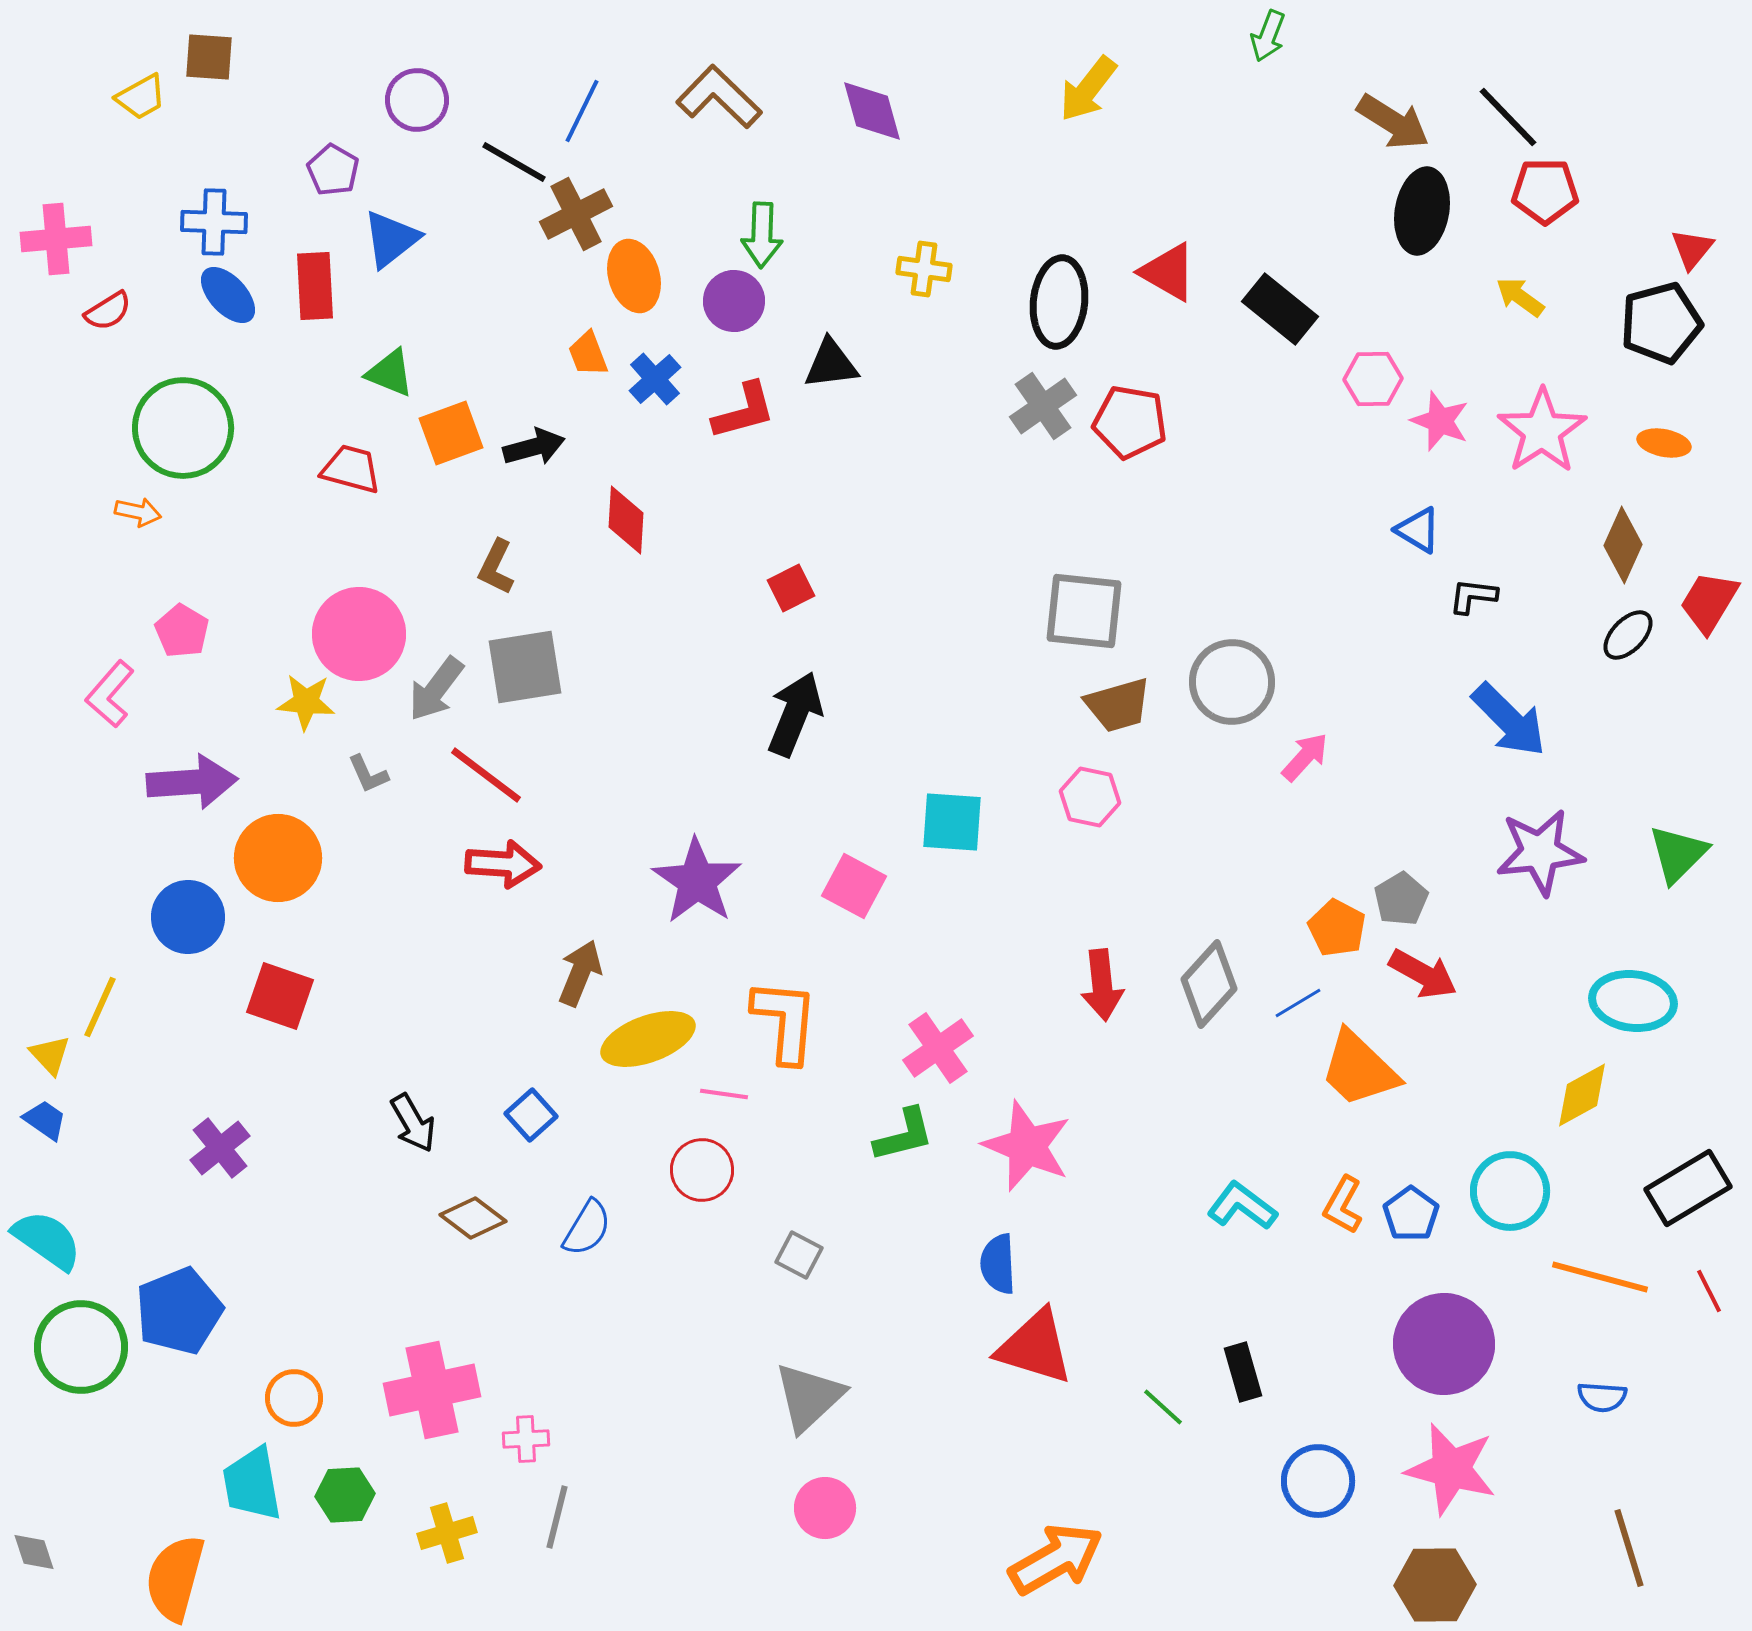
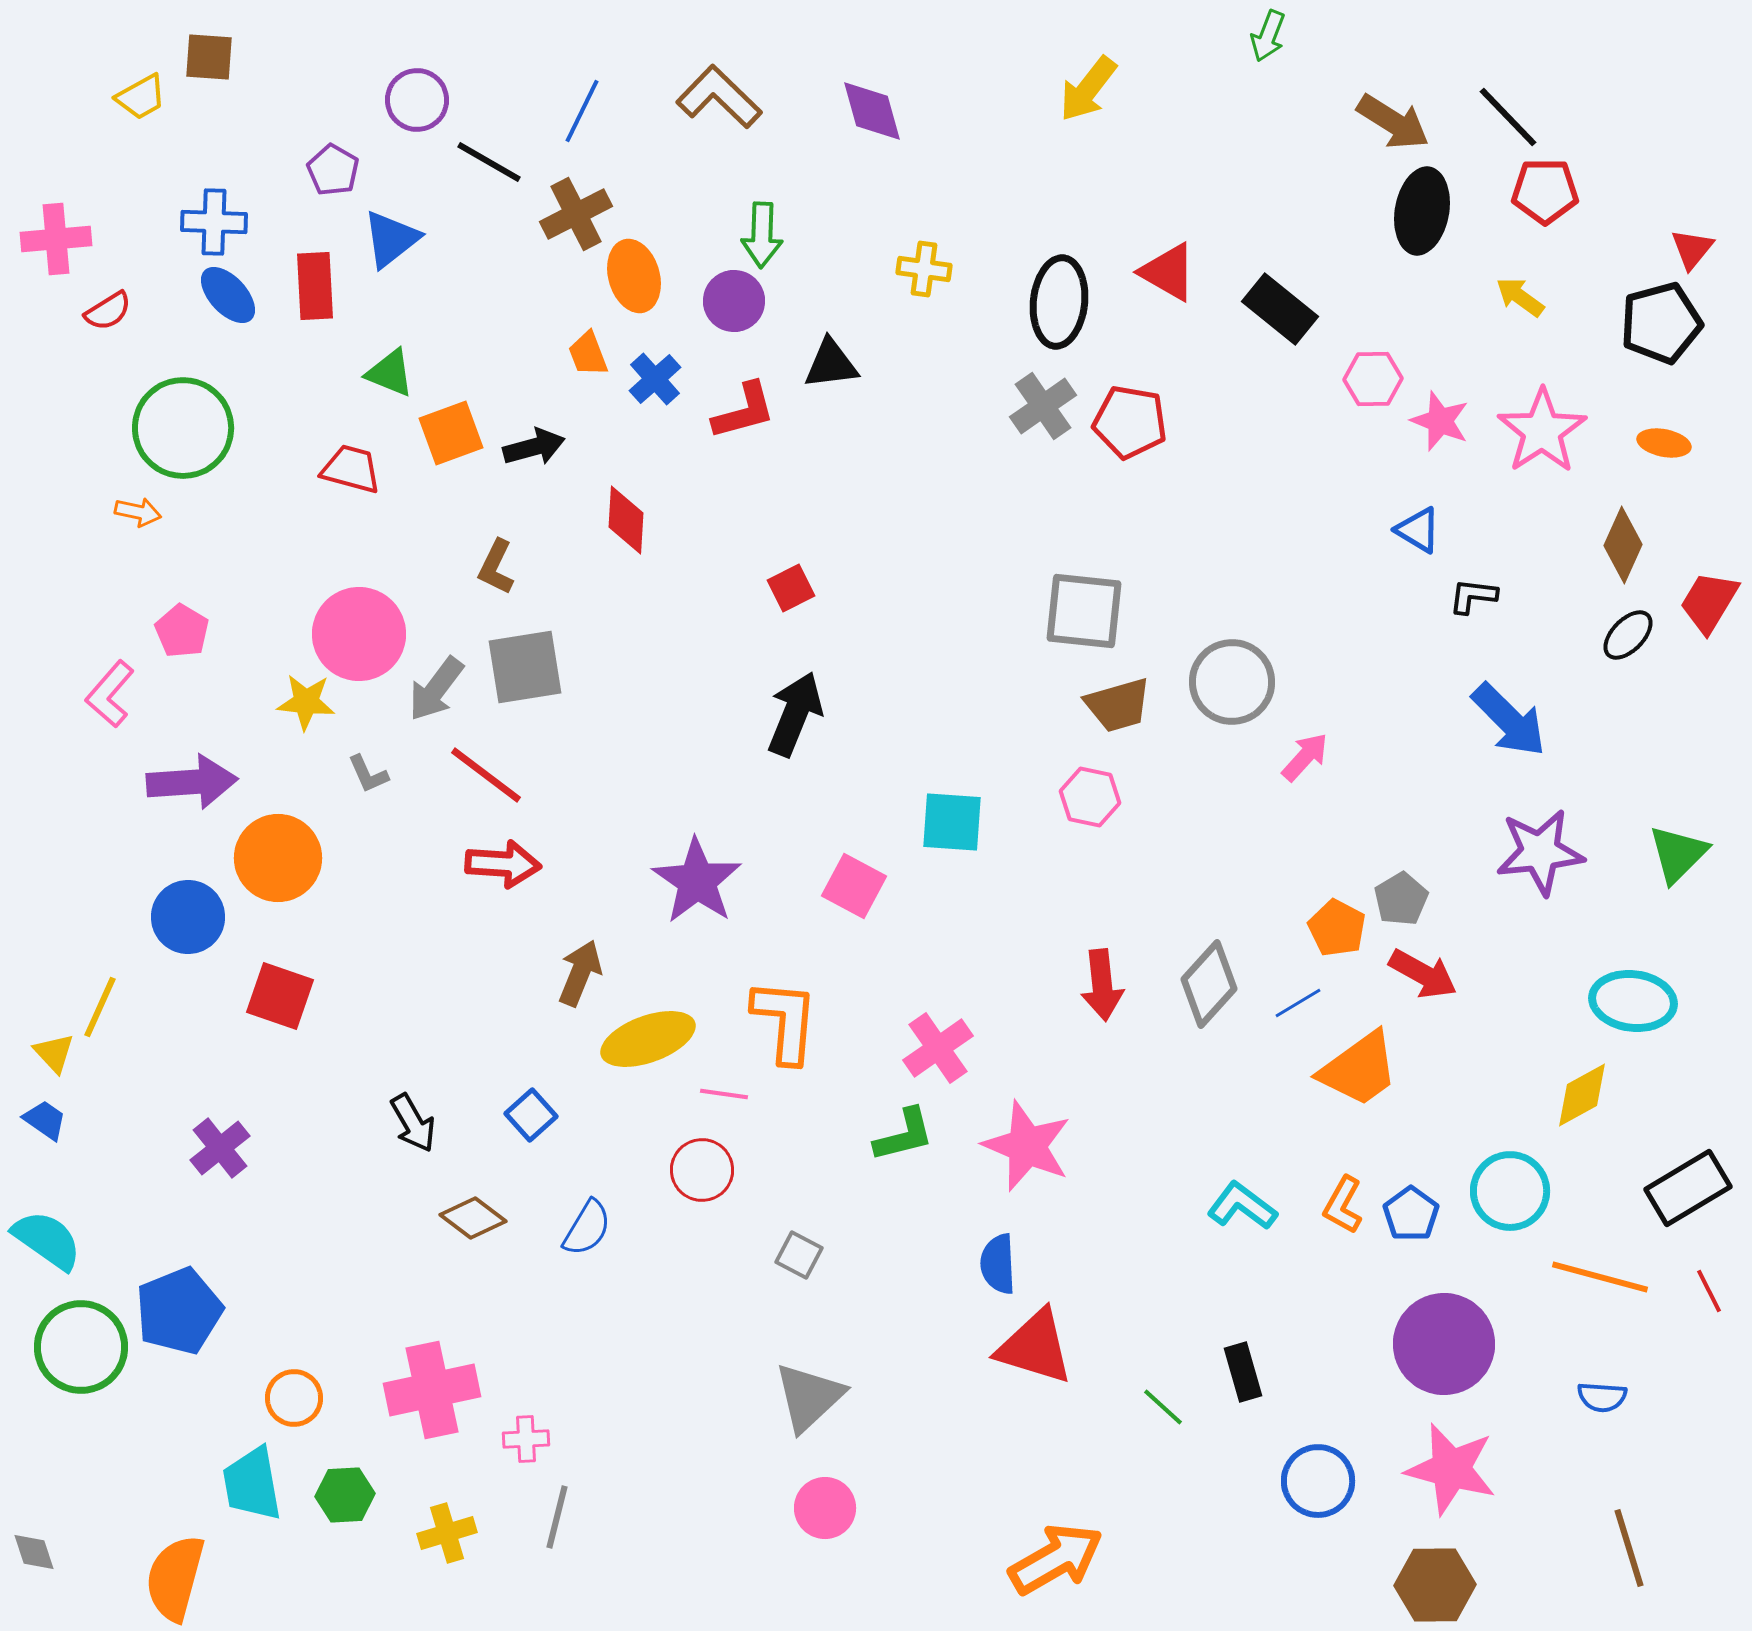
black line at (514, 162): moved 25 px left
yellow triangle at (50, 1055): moved 4 px right, 2 px up
orange trapezoid at (1359, 1069): rotated 80 degrees counterclockwise
